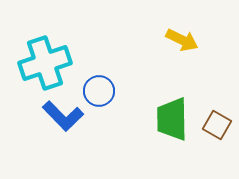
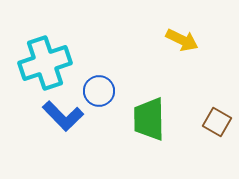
green trapezoid: moved 23 px left
brown square: moved 3 px up
